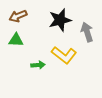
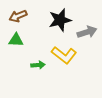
gray arrow: rotated 90 degrees clockwise
